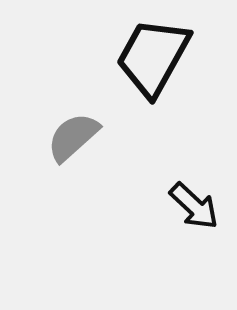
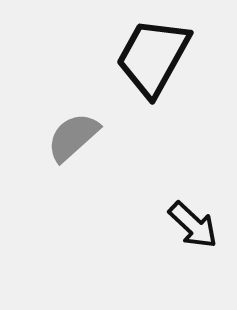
black arrow: moved 1 px left, 19 px down
